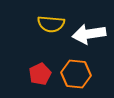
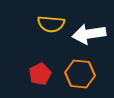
orange hexagon: moved 4 px right
